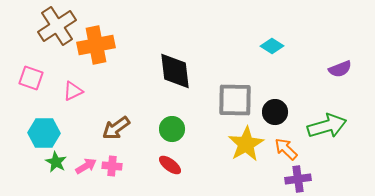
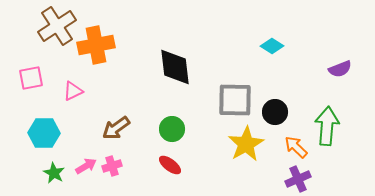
black diamond: moved 4 px up
pink square: rotated 30 degrees counterclockwise
green arrow: rotated 69 degrees counterclockwise
orange arrow: moved 10 px right, 2 px up
green star: moved 2 px left, 11 px down
pink cross: rotated 24 degrees counterclockwise
purple cross: rotated 15 degrees counterclockwise
